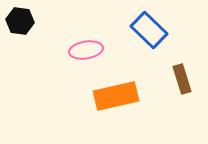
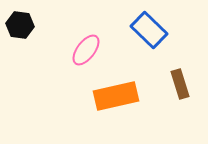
black hexagon: moved 4 px down
pink ellipse: rotated 44 degrees counterclockwise
brown rectangle: moved 2 px left, 5 px down
